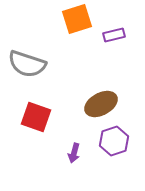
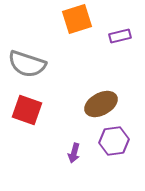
purple rectangle: moved 6 px right, 1 px down
red square: moved 9 px left, 7 px up
purple hexagon: rotated 12 degrees clockwise
